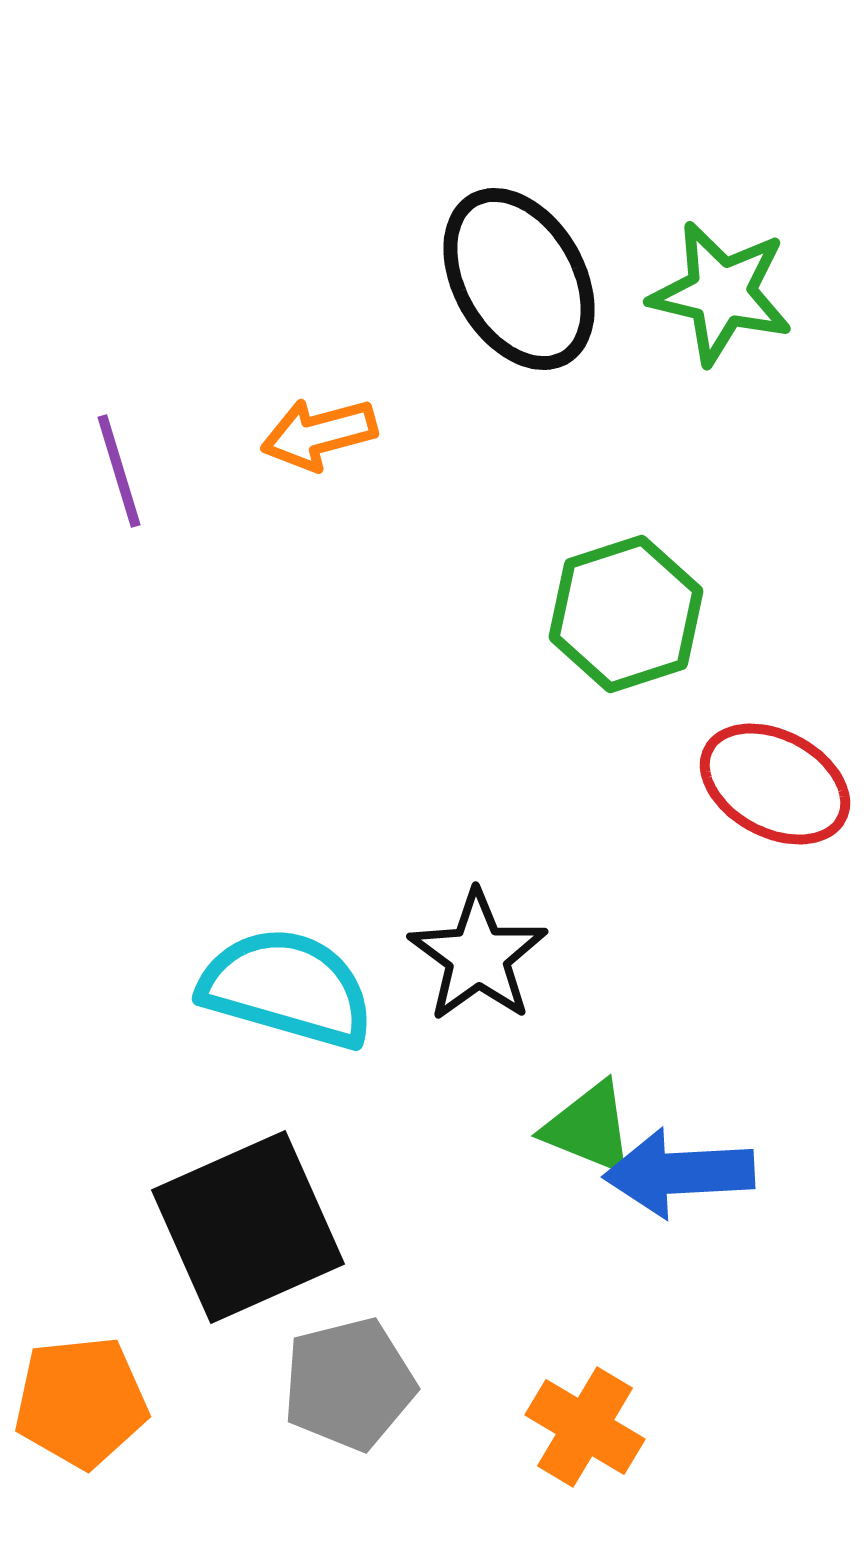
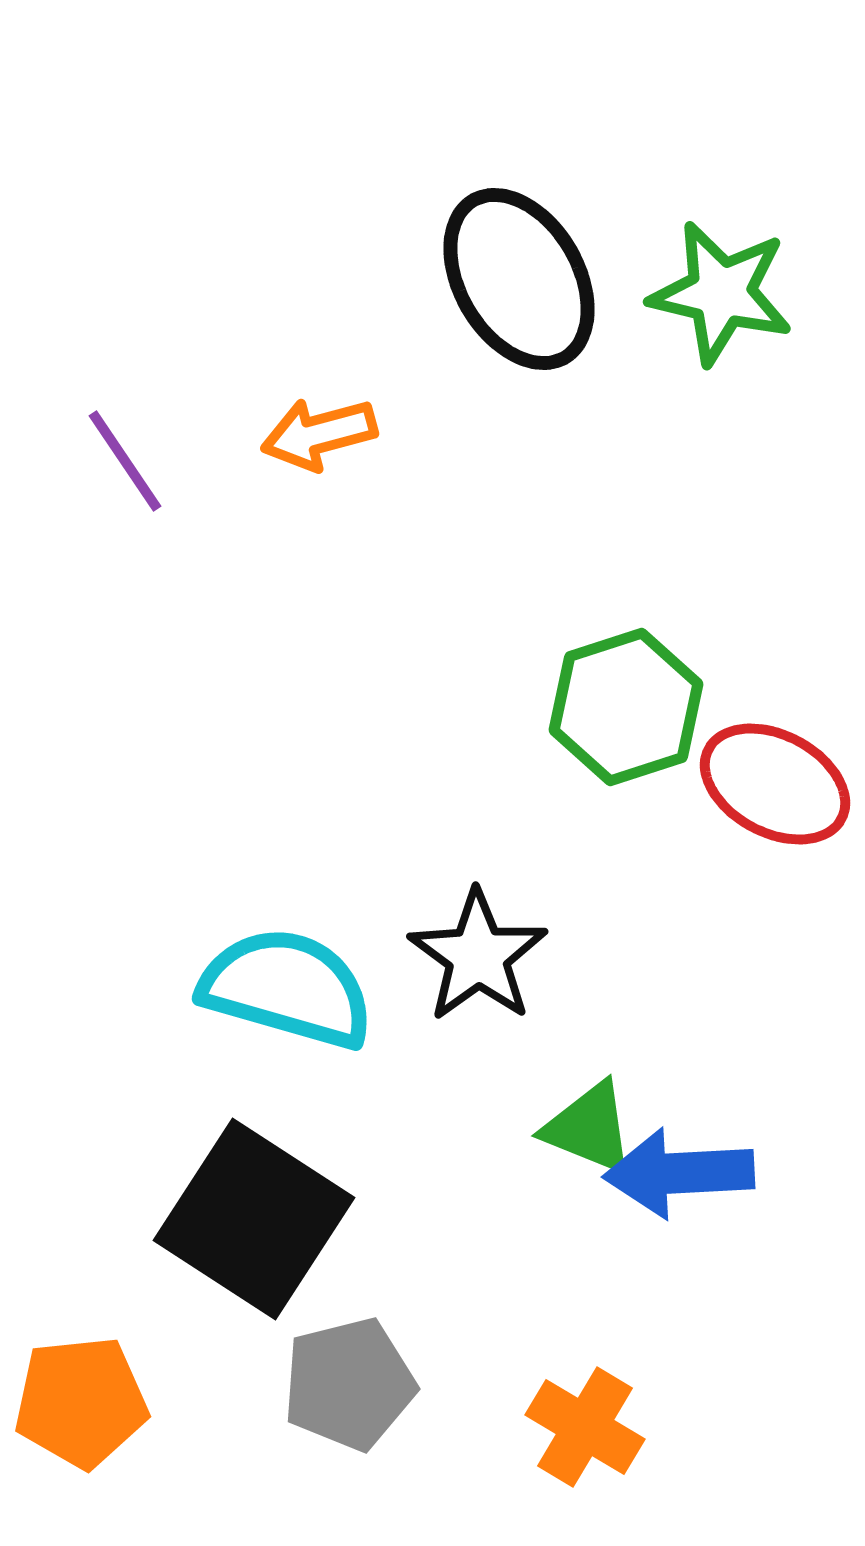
purple line: moved 6 px right, 10 px up; rotated 17 degrees counterclockwise
green hexagon: moved 93 px down
black square: moved 6 px right, 8 px up; rotated 33 degrees counterclockwise
